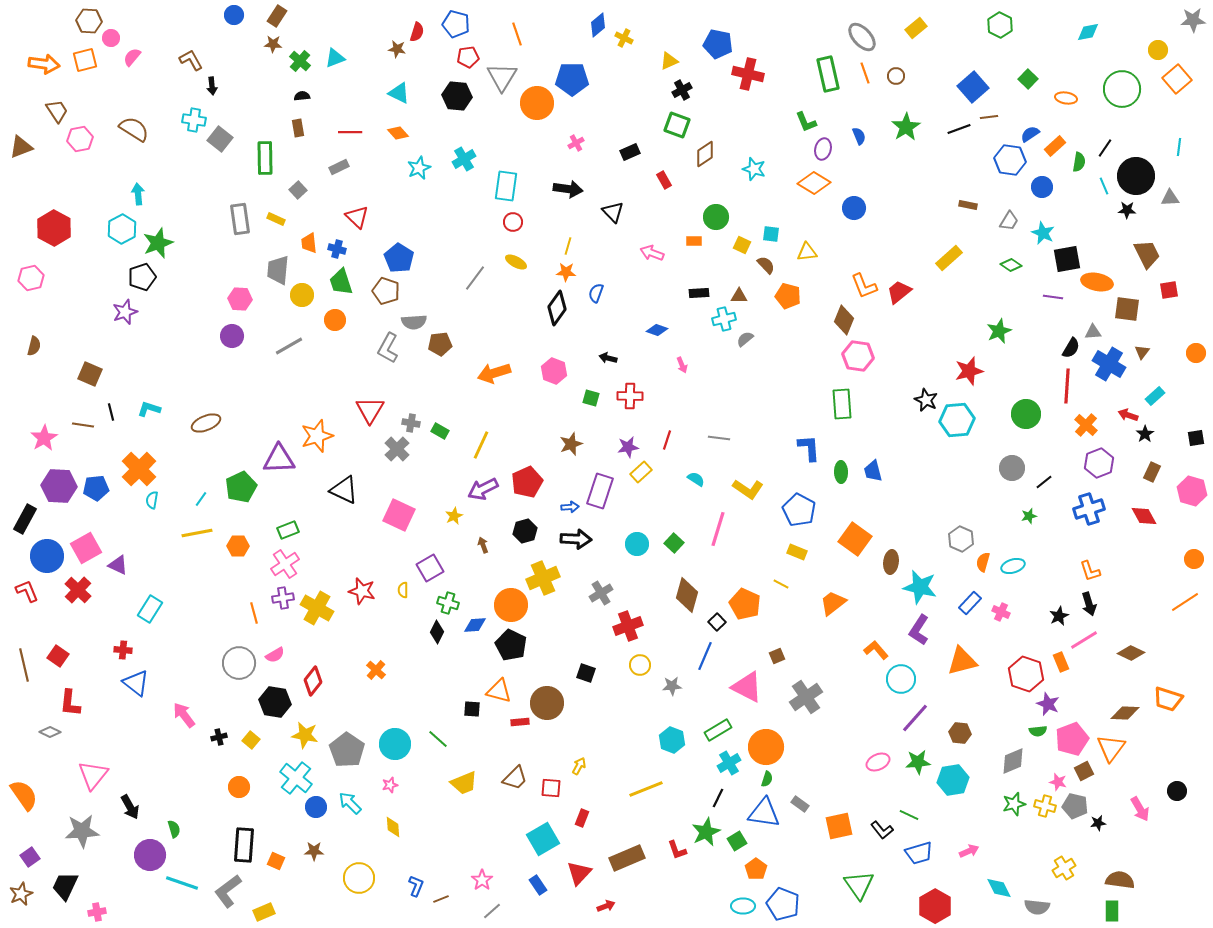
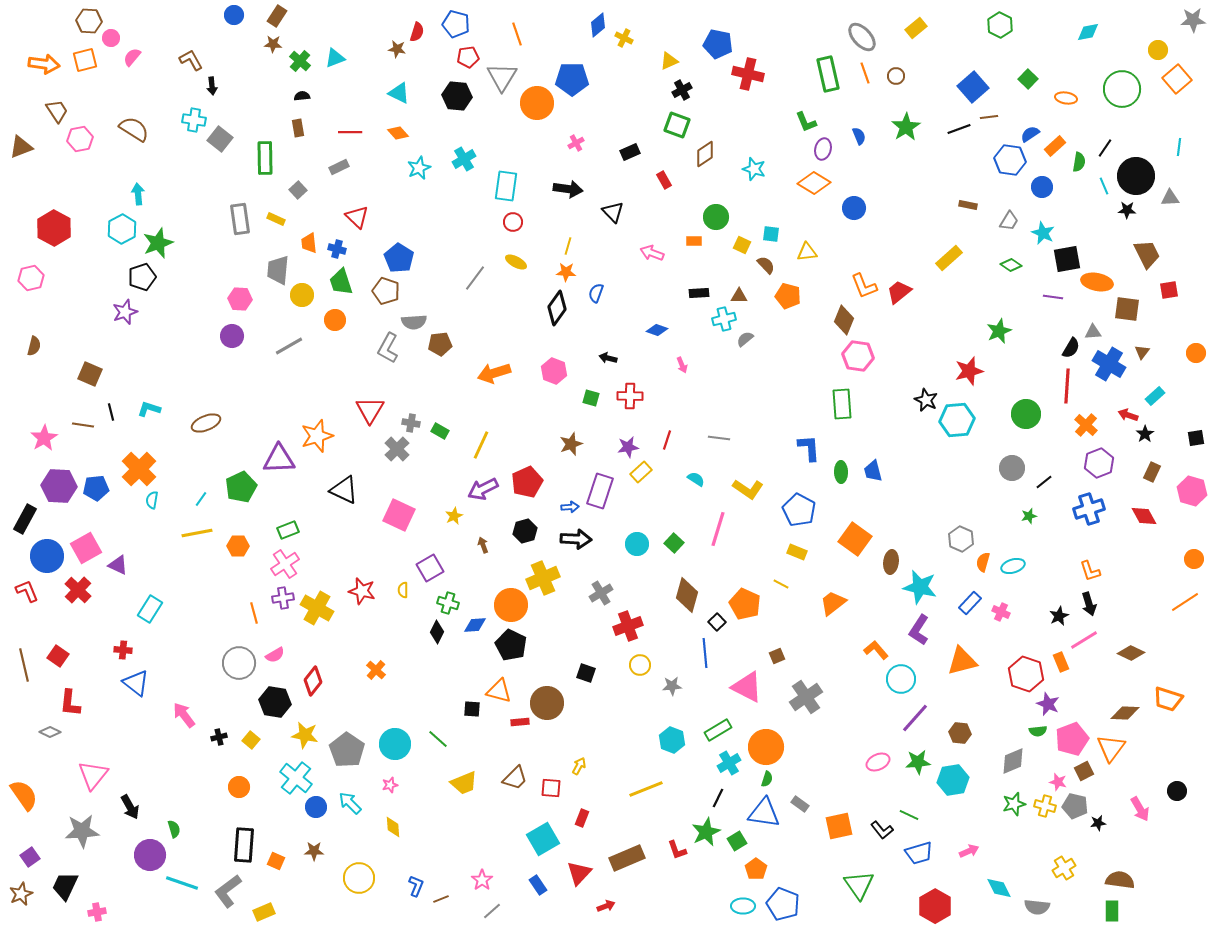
blue line at (705, 656): moved 3 px up; rotated 28 degrees counterclockwise
